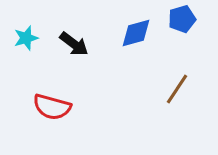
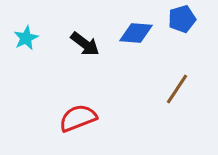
blue diamond: rotated 20 degrees clockwise
cyan star: rotated 10 degrees counterclockwise
black arrow: moved 11 px right
red semicircle: moved 26 px right, 11 px down; rotated 144 degrees clockwise
